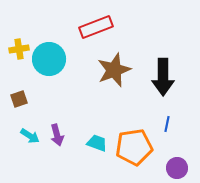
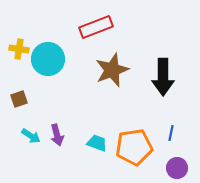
yellow cross: rotated 18 degrees clockwise
cyan circle: moved 1 px left
brown star: moved 2 px left
blue line: moved 4 px right, 9 px down
cyan arrow: moved 1 px right
